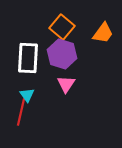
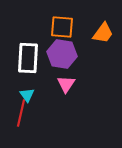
orange square: rotated 35 degrees counterclockwise
purple hexagon: rotated 8 degrees counterclockwise
red line: moved 1 px down
